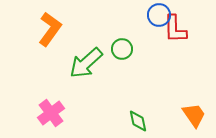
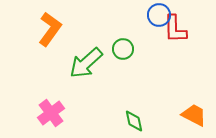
green circle: moved 1 px right
orange trapezoid: rotated 28 degrees counterclockwise
green diamond: moved 4 px left
